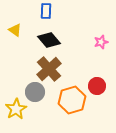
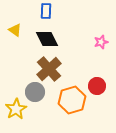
black diamond: moved 2 px left, 1 px up; rotated 15 degrees clockwise
